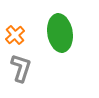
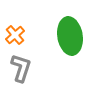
green ellipse: moved 10 px right, 3 px down
